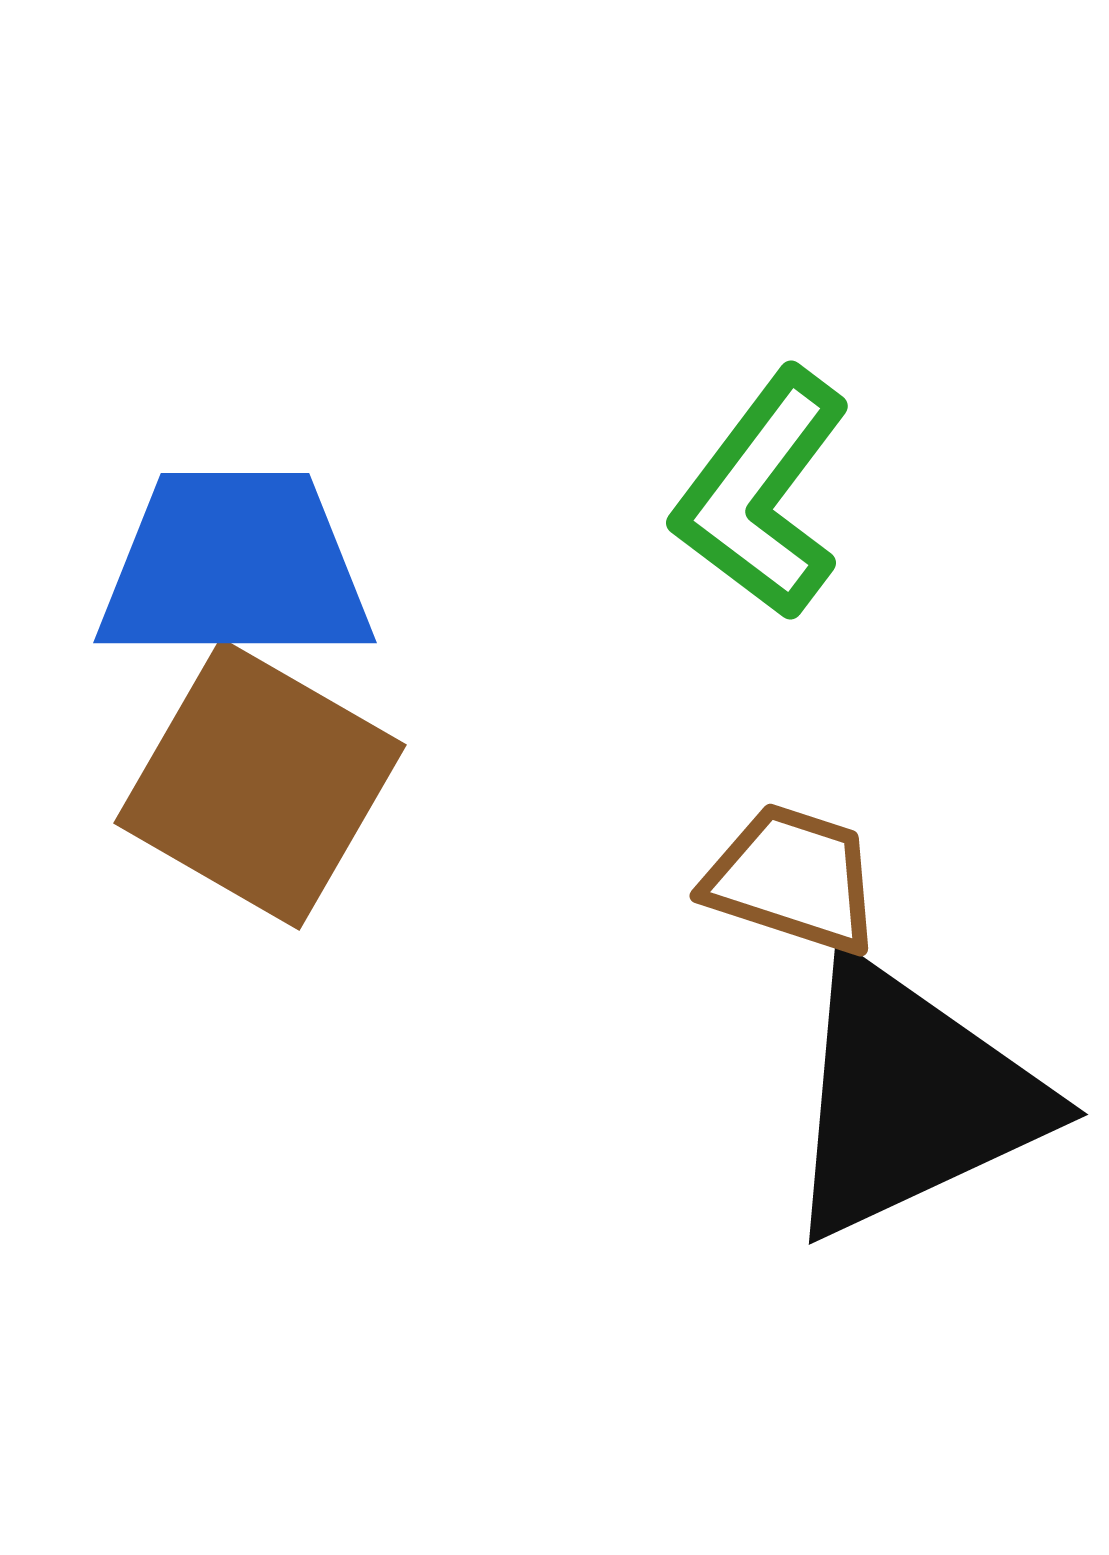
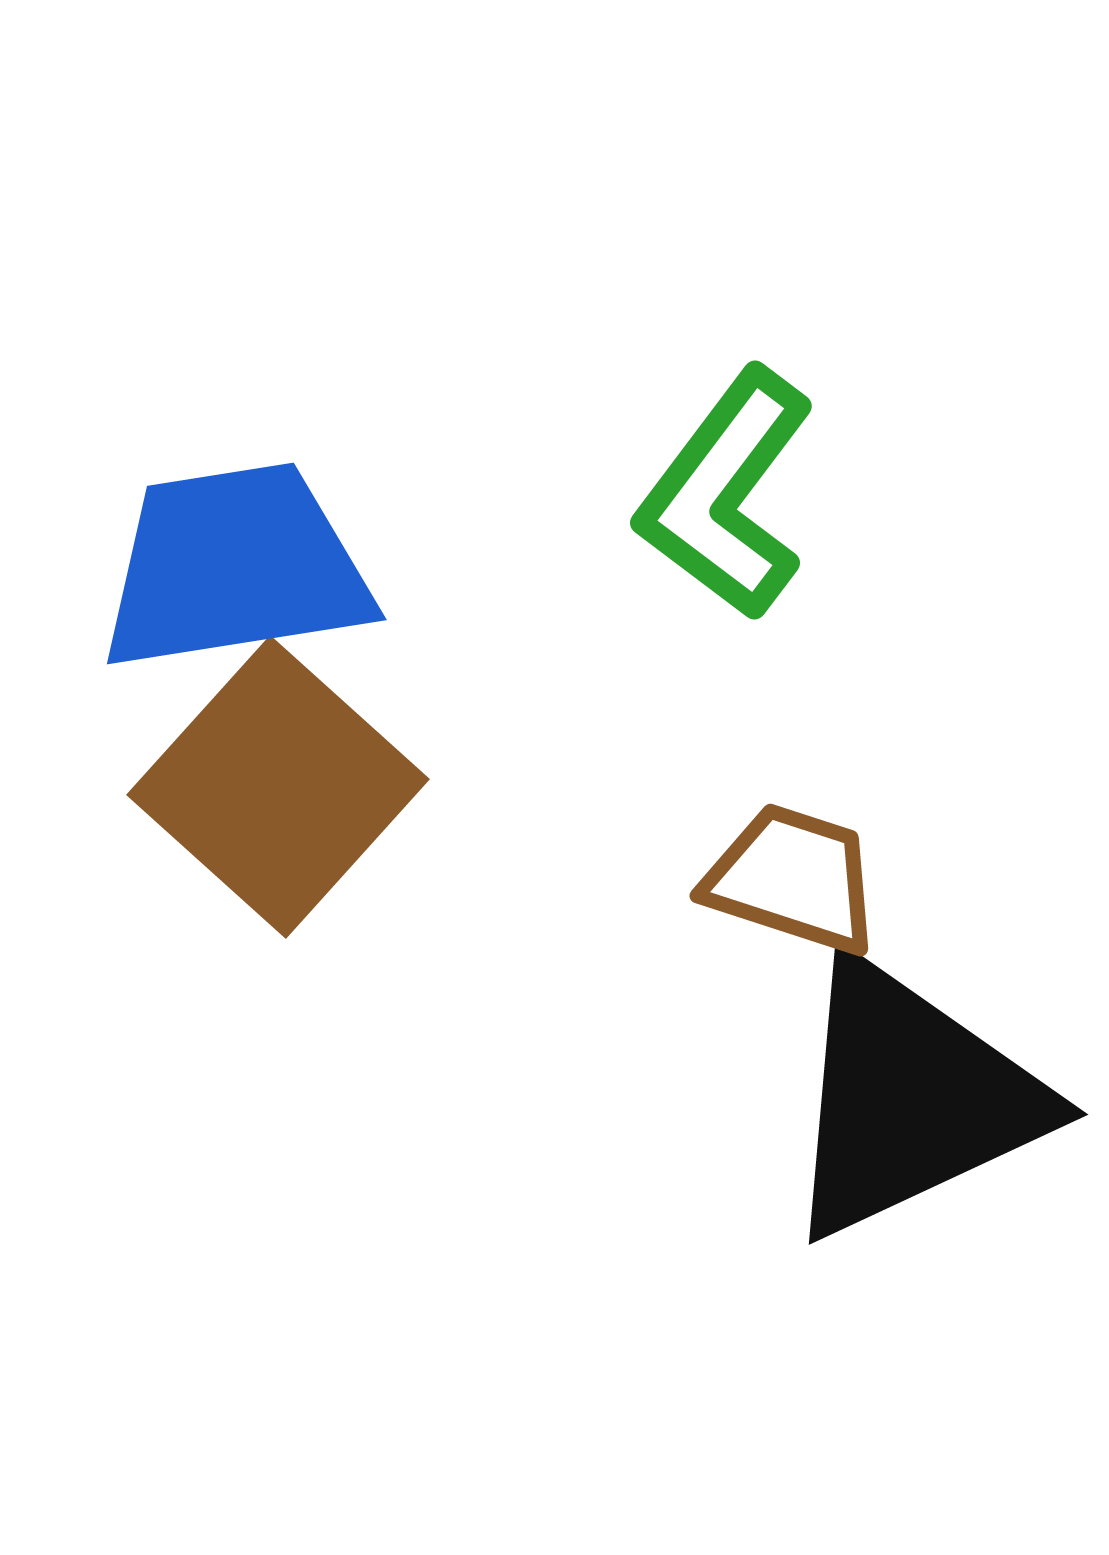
green L-shape: moved 36 px left
blue trapezoid: rotated 9 degrees counterclockwise
brown square: moved 18 px right, 3 px down; rotated 12 degrees clockwise
